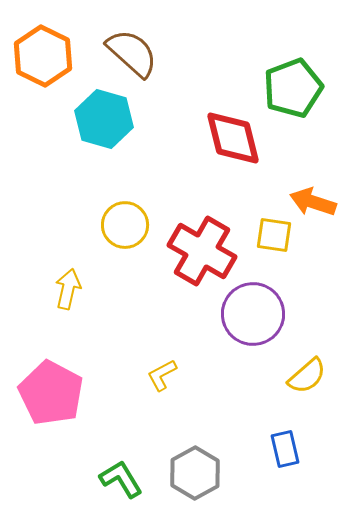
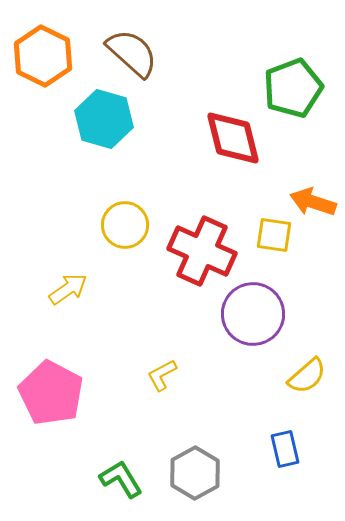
red cross: rotated 6 degrees counterclockwise
yellow arrow: rotated 42 degrees clockwise
